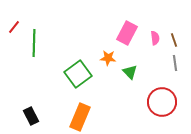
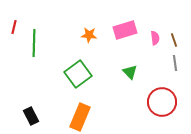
red line: rotated 24 degrees counterclockwise
pink rectangle: moved 2 px left, 3 px up; rotated 45 degrees clockwise
orange star: moved 19 px left, 23 px up
